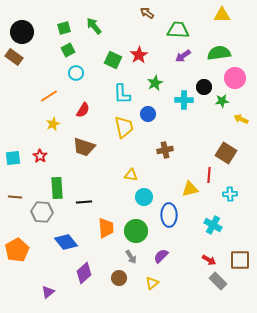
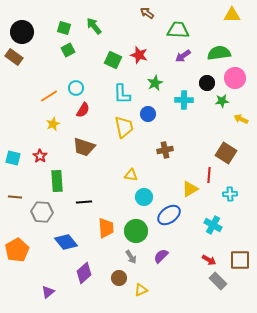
yellow triangle at (222, 15): moved 10 px right
green square at (64, 28): rotated 32 degrees clockwise
red star at (139, 55): rotated 24 degrees counterclockwise
cyan circle at (76, 73): moved 15 px down
black circle at (204, 87): moved 3 px right, 4 px up
cyan square at (13, 158): rotated 21 degrees clockwise
green rectangle at (57, 188): moved 7 px up
yellow triangle at (190, 189): rotated 18 degrees counterclockwise
blue ellipse at (169, 215): rotated 55 degrees clockwise
yellow triangle at (152, 283): moved 11 px left, 7 px down; rotated 16 degrees clockwise
